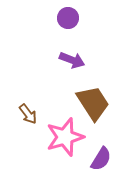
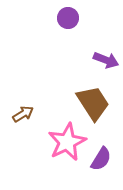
purple arrow: moved 34 px right
brown arrow: moved 5 px left; rotated 85 degrees counterclockwise
pink star: moved 2 px right, 5 px down; rotated 9 degrees counterclockwise
